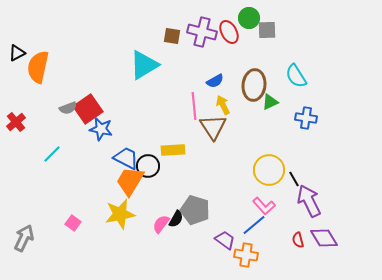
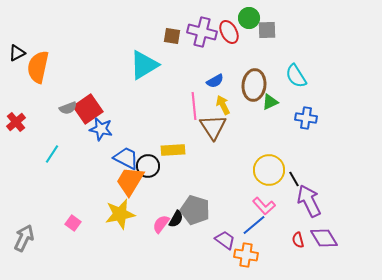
cyan line: rotated 12 degrees counterclockwise
